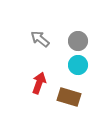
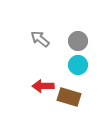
red arrow: moved 4 px right, 3 px down; rotated 110 degrees counterclockwise
